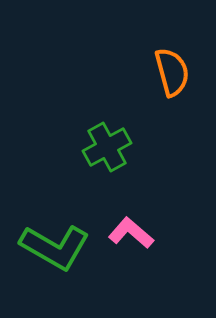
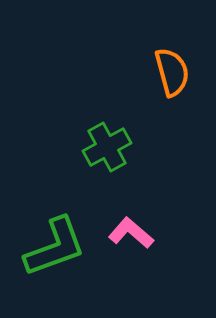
green L-shape: rotated 50 degrees counterclockwise
